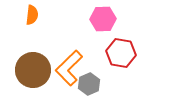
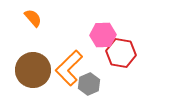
orange semicircle: moved 1 px right, 3 px down; rotated 48 degrees counterclockwise
pink hexagon: moved 16 px down
